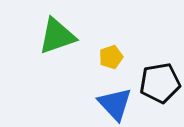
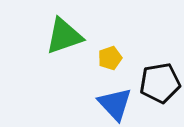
green triangle: moved 7 px right
yellow pentagon: moved 1 px left, 1 px down
